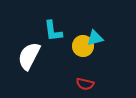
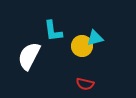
yellow circle: moved 1 px left
